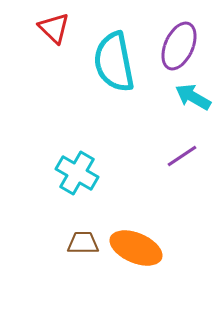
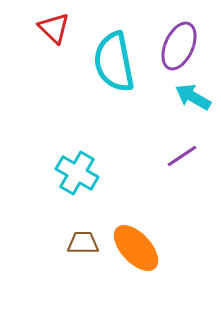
orange ellipse: rotated 24 degrees clockwise
